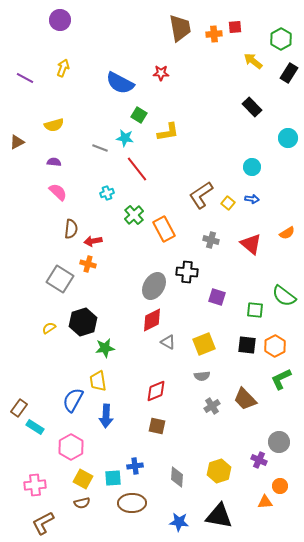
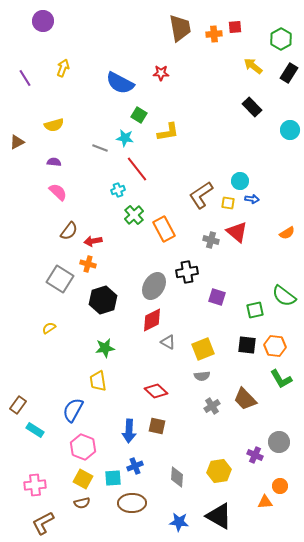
purple circle at (60, 20): moved 17 px left, 1 px down
yellow arrow at (253, 61): moved 5 px down
purple line at (25, 78): rotated 30 degrees clockwise
cyan circle at (288, 138): moved 2 px right, 8 px up
cyan circle at (252, 167): moved 12 px left, 14 px down
cyan cross at (107, 193): moved 11 px right, 3 px up
yellow square at (228, 203): rotated 32 degrees counterclockwise
brown semicircle at (71, 229): moved 2 px left, 2 px down; rotated 30 degrees clockwise
red triangle at (251, 244): moved 14 px left, 12 px up
black cross at (187, 272): rotated 15 degrees counterclockwise
green square at (255, 310): rotated 18 degrees counterclockwise
black hexagon at (83, 322): moved 20 px right, 22 px up
yellow square at (204, 344): moved 1 px left, 5 px down
orange hexagon at (275, 346): rotated 25 degrees counterclockwise
green L-shape at (281, 379): rotated 95 degrees counterclockwise
red diamond at (156, 391): rotated 65 degrees clockwise
blue semicircle at (73, 400): moved 10 px down
brown rectangle at (19, 408): moved 1 px left, 3 px up
blue arrow at (106, 416): moved 23 px right, 15 px down
cyan rectangle at (35, 427): moved 3 px down
pink hexagon at (71, 447): moved 12 px right; rotated 10 degrees counterclockwise
purple cross at (259, 460): moved 4 px left, 5 px up
blue cross at (135, 466): rotated 14 degrees counterclockwise
yellow hexagon at (219, 471): rotated 10 degrees clockwise
black triangle at (219, 516): rotated 20 degrees clockwise
